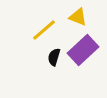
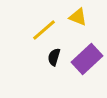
purple rectangle: moved 4 px right, 9 px down
